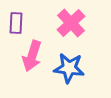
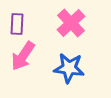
purple rectangle: moved 1 px right, 1 px down
pink arrow: moved 9 px left; rotated 16 degrees clockwise
